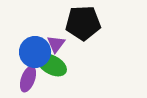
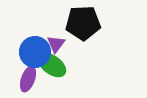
green ellipse: rotated 8 degrees clockwise
